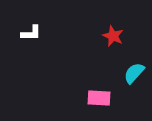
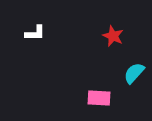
white L-shape: moved 4 px right
